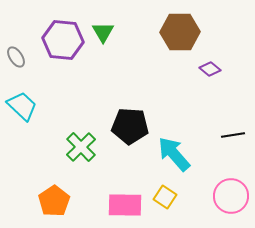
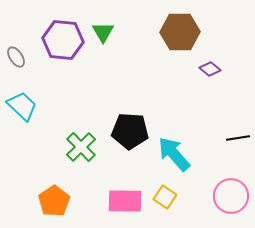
black pentagon: moved 5 px down
black line: moved 5 px right, 3 px down
pink rectangle: moved 4 px up
